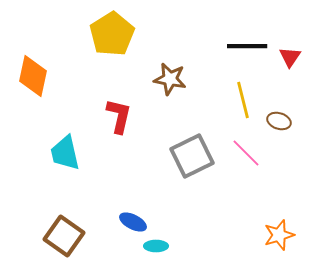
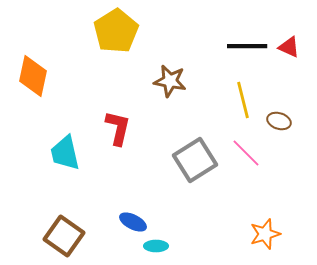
yellow pentagon: moved 4 px right, 3 px up
red triangle: moved 1 px left, 10 px up; rotated 40 degrees counterclockwise
brown star: moved 2 px down
red L-shape: moved 1 px left, 12 px down
gray square: moved 3 px right, 4 px down; rotated 6 degrees counterclockwise
orange star: moved 14 px left, 1 px up
